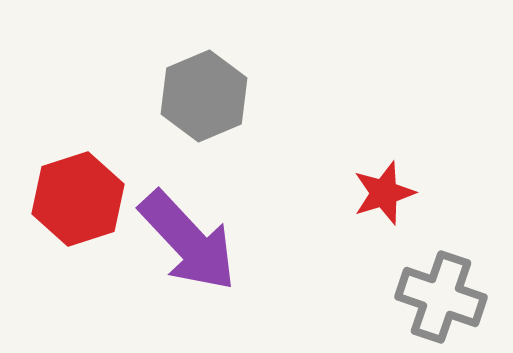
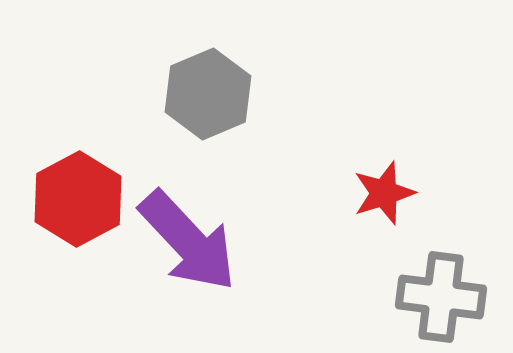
gray hexagon: moved 4 px right, 2 px up
red hexagon: rotated 10 degrees counterclockwise
gray cross: rotated 12 degrees counterclockwise
